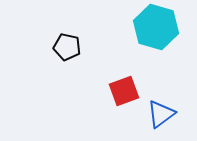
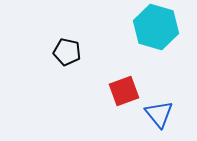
black pentagon: moved 5 px down
blue triangle: moved 2 px left; rotated 32 degrees counterclockwise
